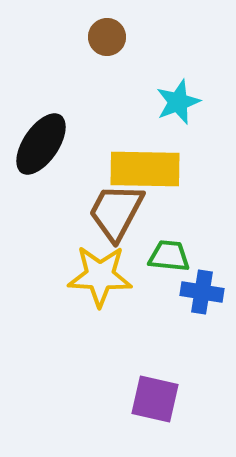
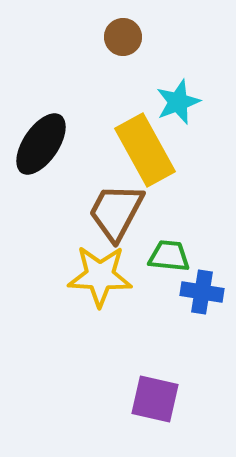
brown circle: moved 16 px right
yellow rectangle: moved 19 px up; rotated 60 degrees clockwise
